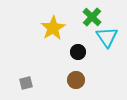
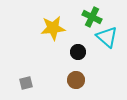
green cross: rotated 18 degrees counterclockwise
yellow star: rotated 25 degrees clockwise
cyan triangle: rotated 15 degrees counterclockwise
